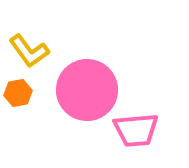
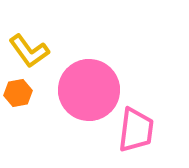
pink circle: moved 2 px right
pink trapezoid: rotated 78 degrees counterclockwise
